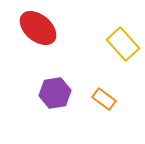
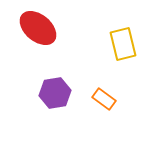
yellow rectangle: rotated 28 degrees clockwise
